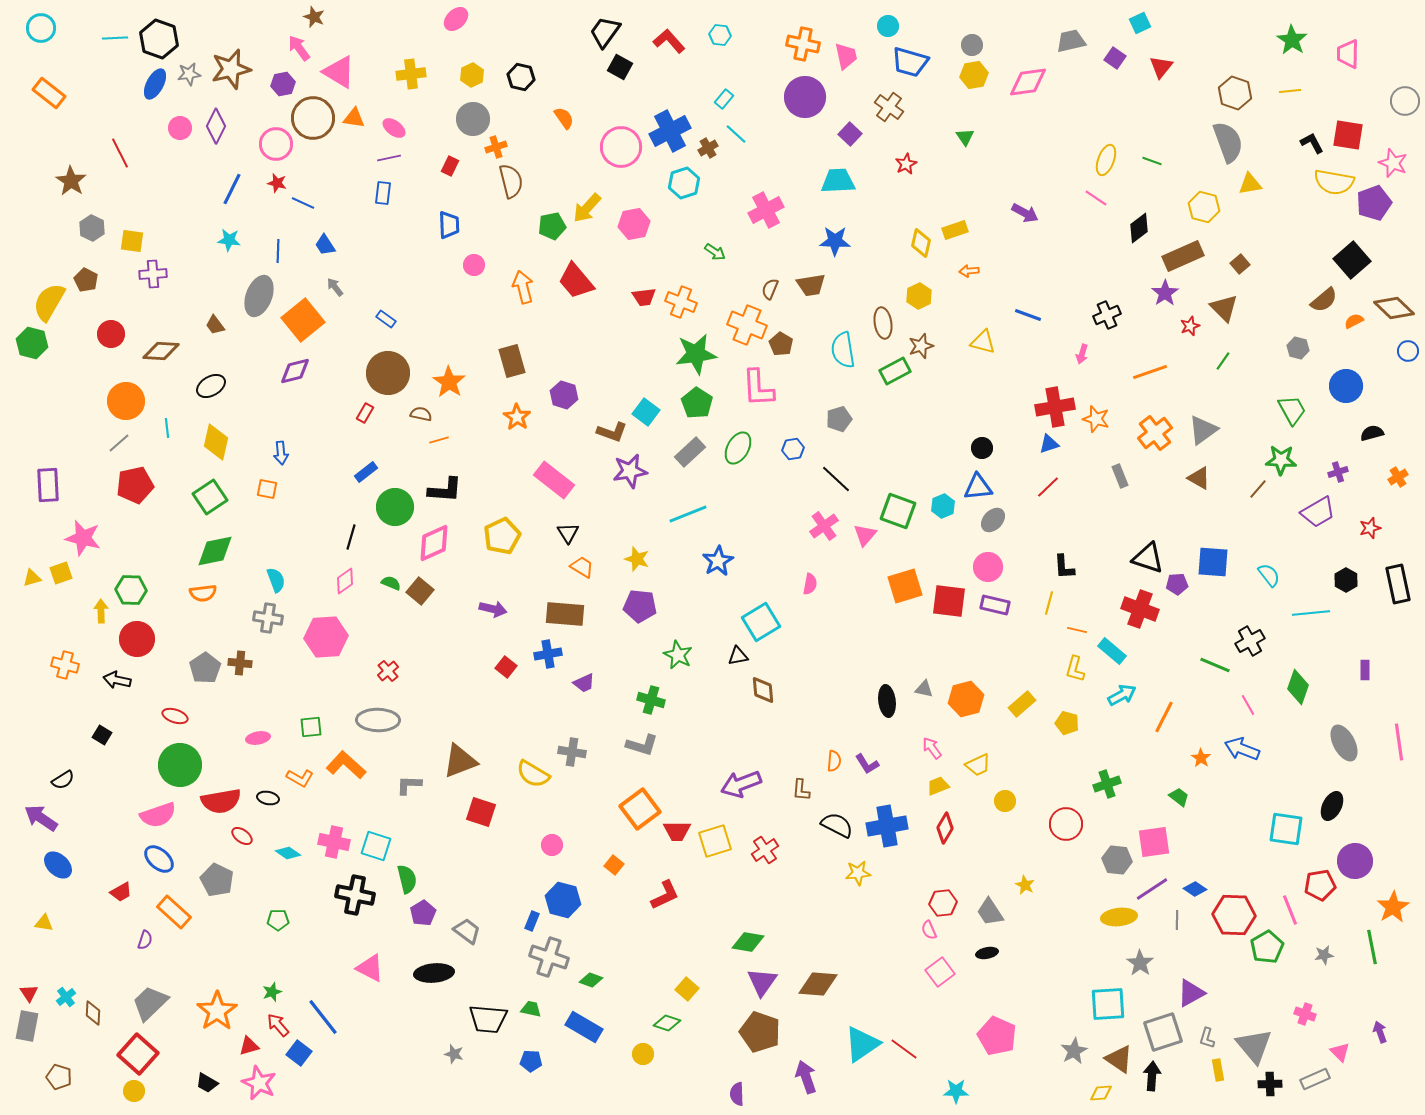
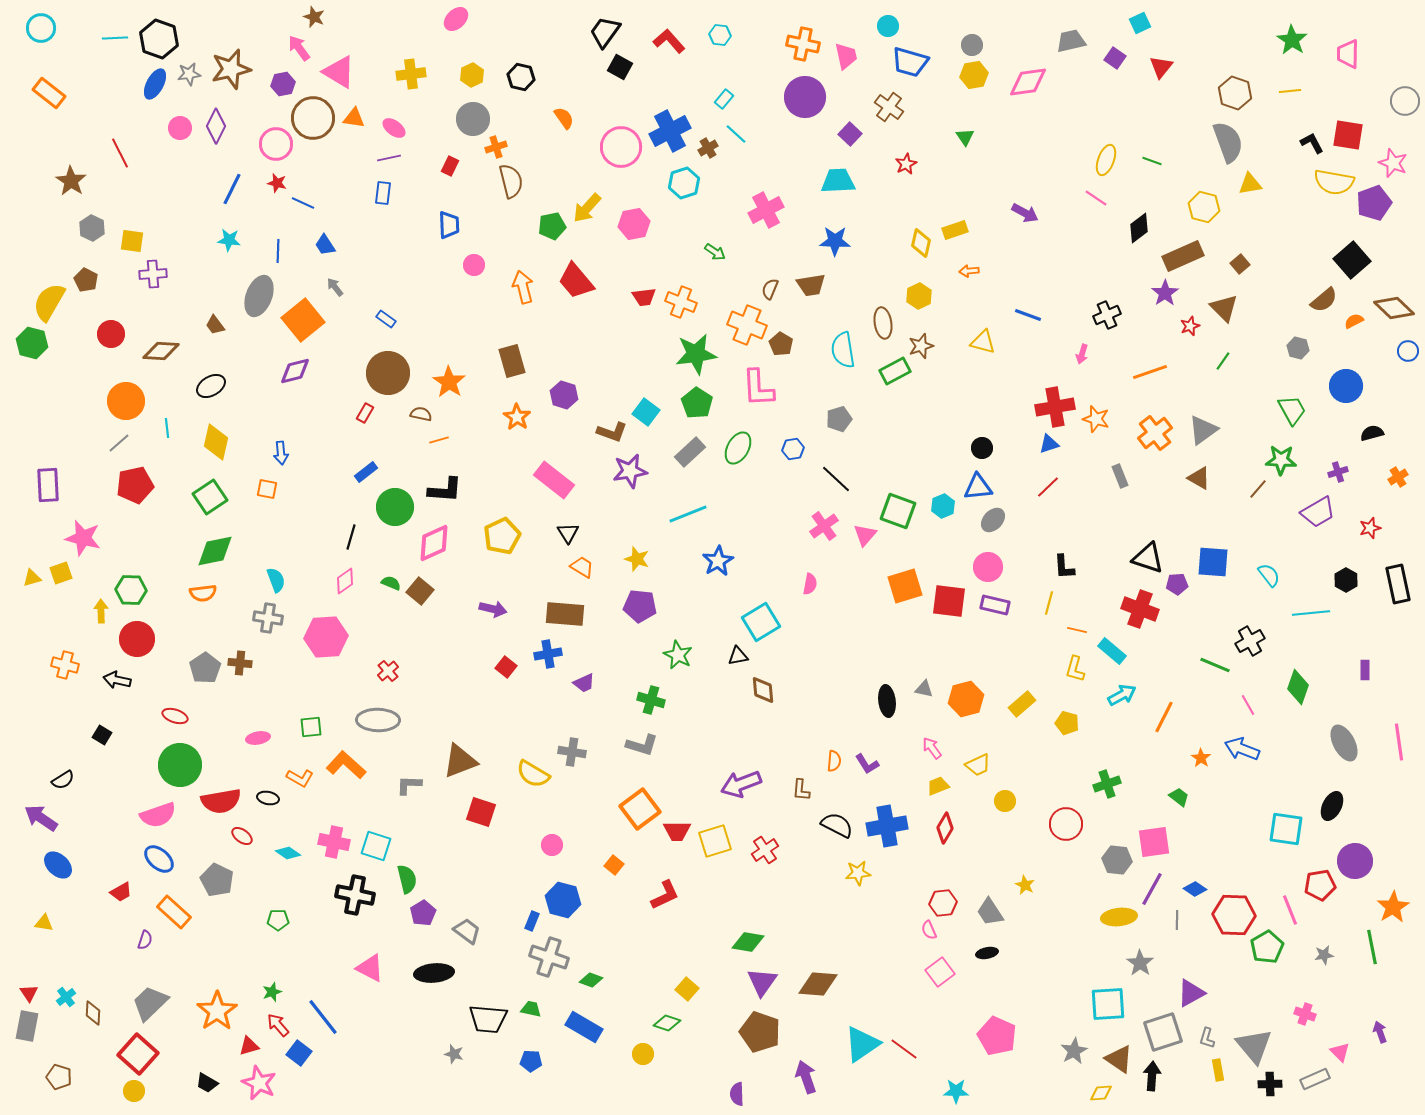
purple line at (1152, 889): rotated 28 degrees counterclockwise
